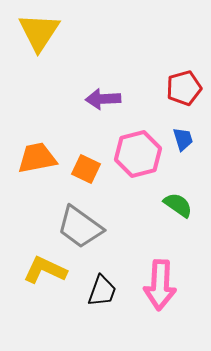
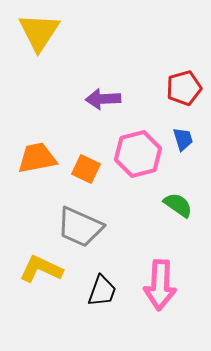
gray trapezoid: rotated 12 degrees counterclockwise
yellow L-shape: moved 4 px left, 1 px up
